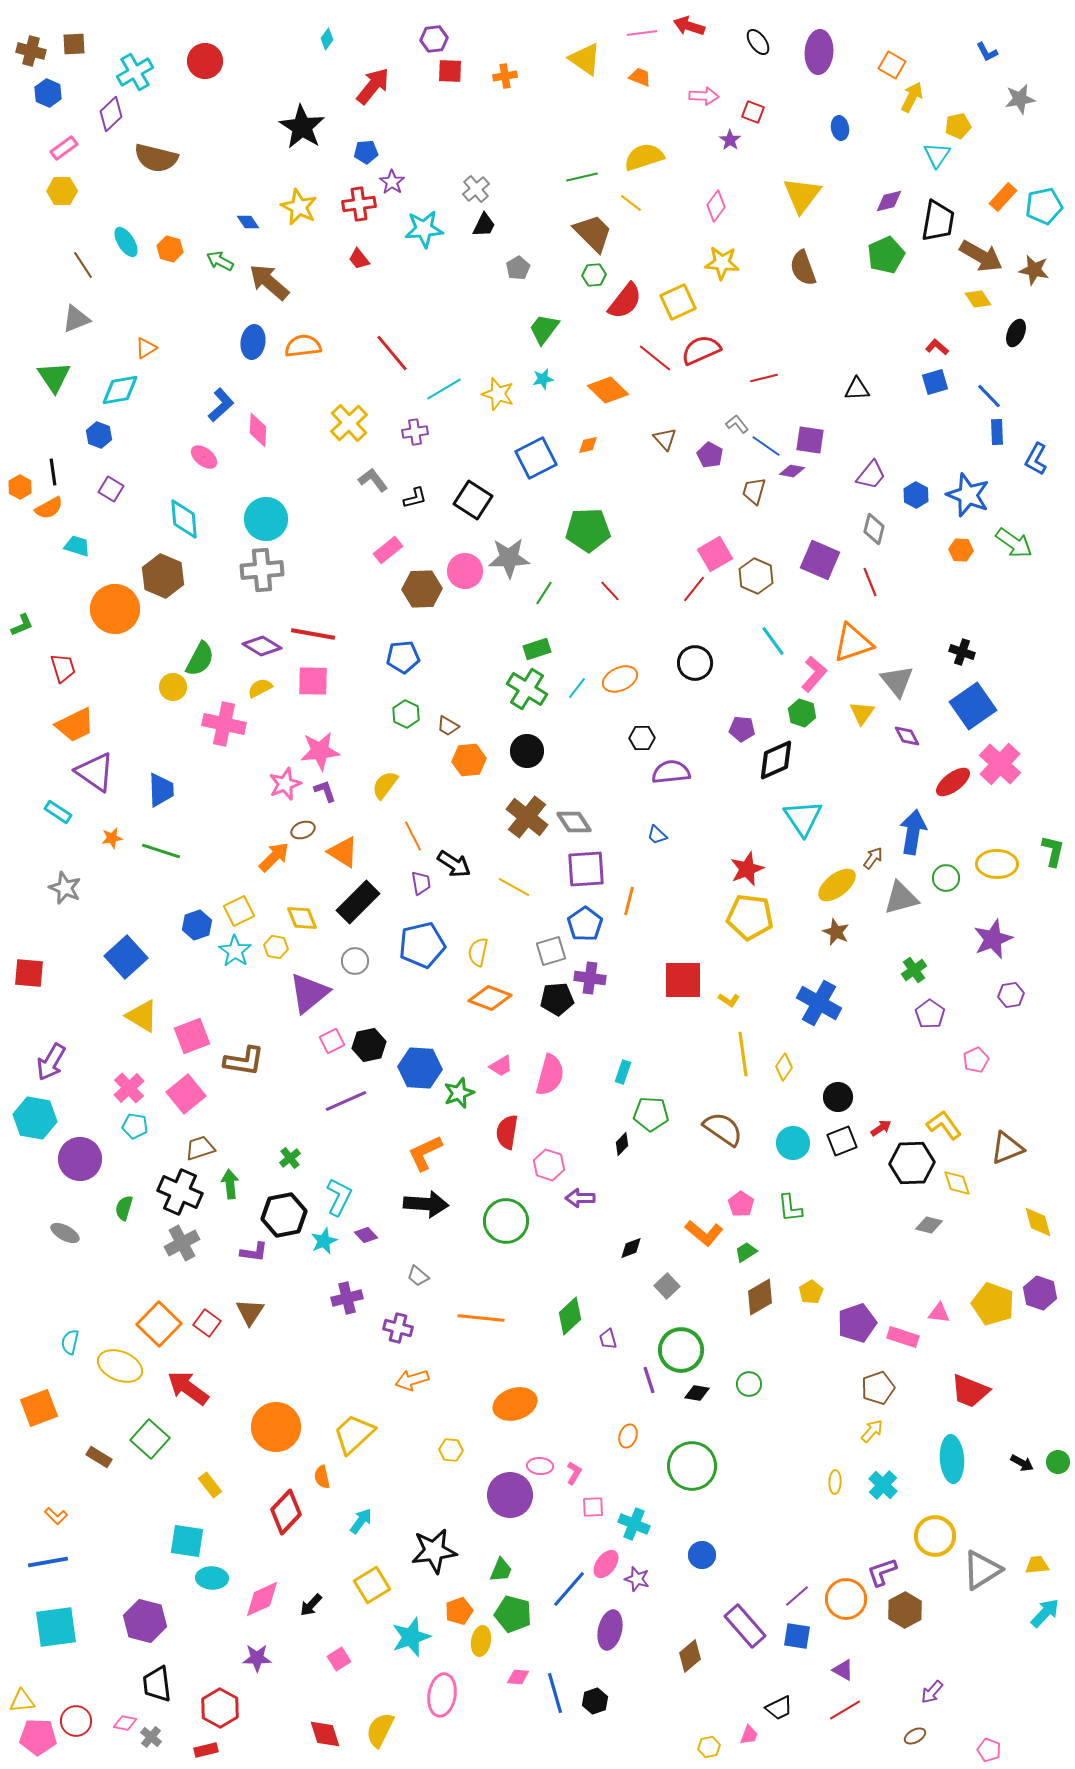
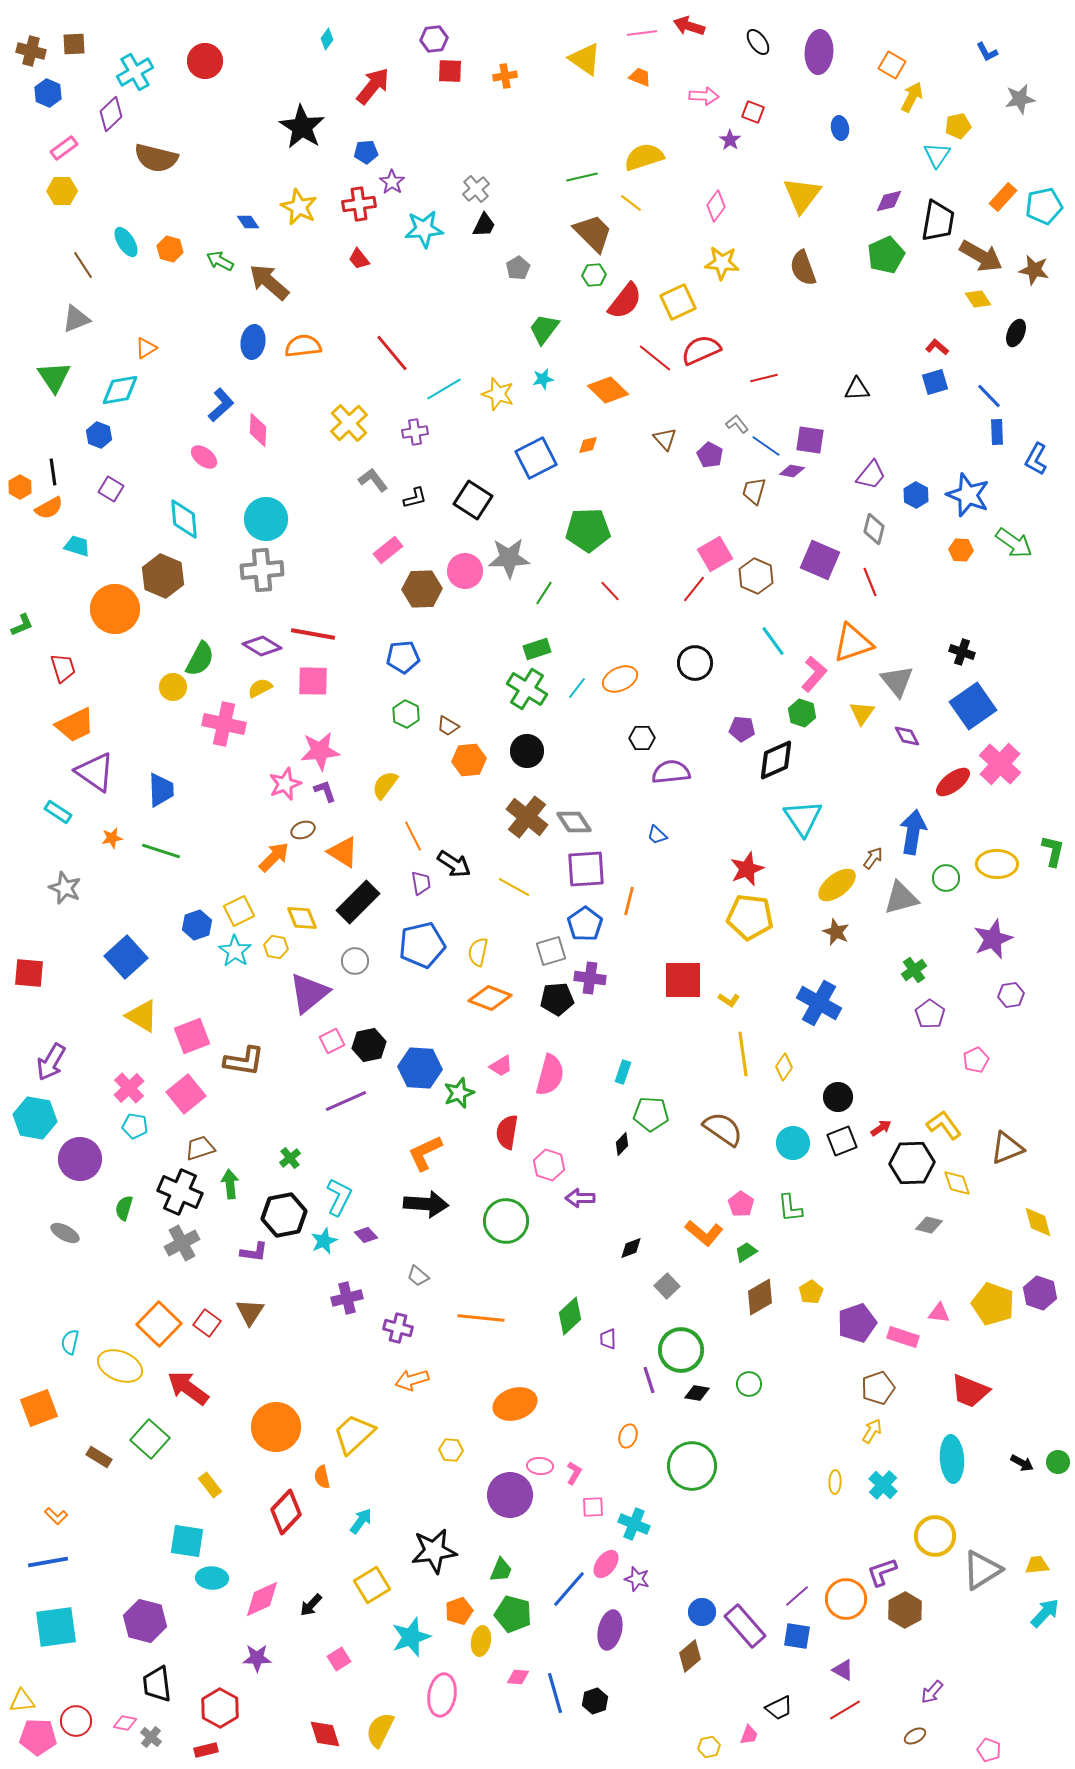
purple trapezoid at (608, 1339): rotated 15 degrees clockwise
yellow arrow at (872, 1431): rotated 10 degrees counterclockwise
blue circle at (702, 1555): moved 57 px down
